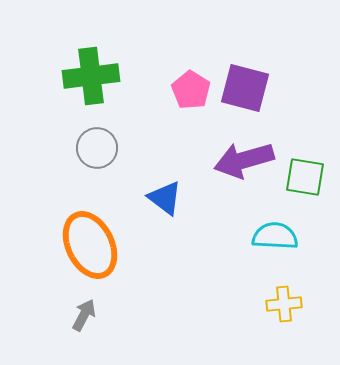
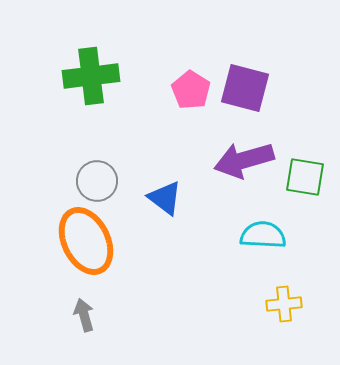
gray circle: moved 33 px down
cyan semicircle: moved 12 px left, 1 px up
orange ellipse: moved 4 px left, 4 px up
gray arrow: rotated 44 degrees counterclockwise
